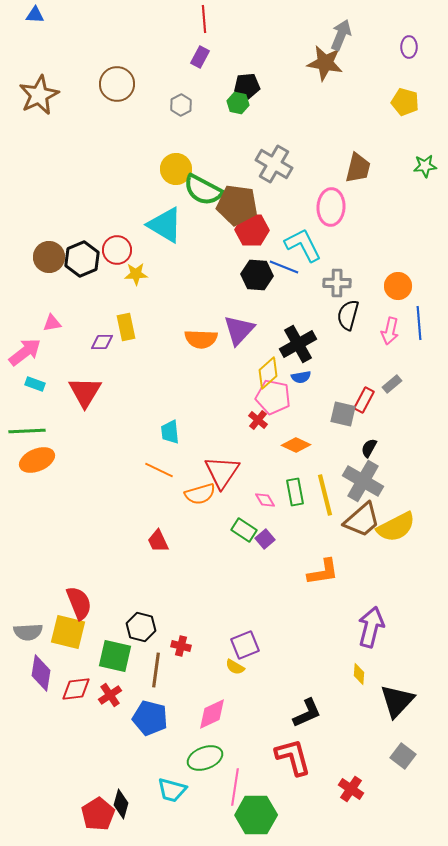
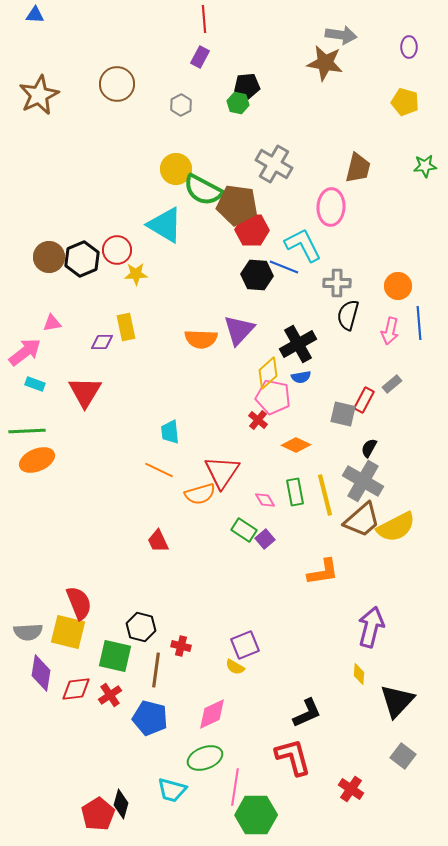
gray arrow at (341, 35): rotated 76 degrees clockwise
